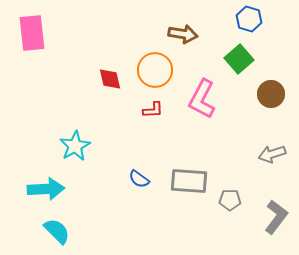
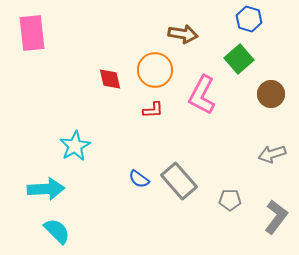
pink L-shape: moved 4 px up
gray rectangle: moved 10 px left; rotated 45 degrees clockwise
